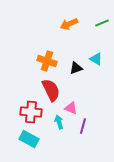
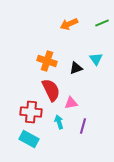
cyan triangle: rotated 24 degrees clockwise
pink triangle: moved 5 px up; rotated 32 degrees counterclockwise
